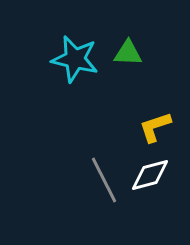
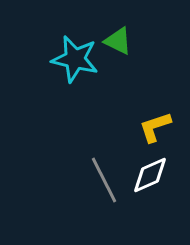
green triangle: moved 10 px left, 12 px up; rotated 24 degrees clockwise
white diamond: rotated 9 degrees counterclockwise
